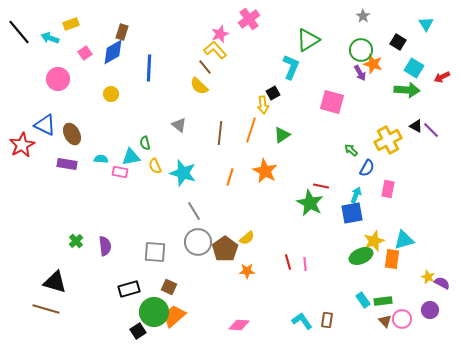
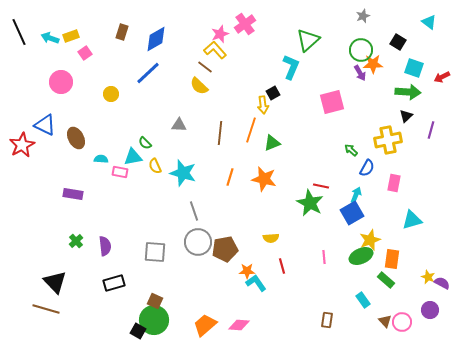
gray star at (363, 16): rotated 16 degrees clockwise
pink cross at (249, 19): moved 4 px left, 5 px down
yellow rectangle at (71, 24): moved 12 px down
cyan triangle at (426, 24): moved 3 px right, 2 px up; rotated 21 degrees counterclockwise
black line at (19, 32): rotated 16 degrees clockwise
green triangle at (308, 40): rotated 10 degrees counterclockwise
blue diamond at (113, 52): moved 43 px right, 13 px up
orange star at (373, 64): rotated 18 degrees counterclockwise
brown line at (205, 67): rotated 14 degrees counterclockwise
blue line at (149, 68): moved 1 px left, 5 px down; rotated 44 degrees clockwise
cyan square at (414, 68): rotated 12 degrees counterclockwise
pink circle at (58, 79): moved 3 px right, 3 px down
green arrow at (407, 90): moved 1 px right, 2 px down
pink square at (332, 102): rotated 30 degrees counterclockwise
gray triangle at (179, 125): rotated 35 degrees counterclockwise
black triangle at (416, 126): moved 10 px left, 10 px up; rotated 48 degrees clockwise
purple line at (431, 130): rotated 60 degrees clockwise
brown ellipse at (72, 134): moved 4 px right, 4 px down
green triangle at (282, 135): moved 10 px left, 8 px down; rotated 12 degrees clockwise
yellow cross at (388, 140): rotated 16 degrees clockwise
green semicircle at (145, 143): rotated 32 degrees counterclockwise
cyan triangle at (131, 157): moved 2 px right
purple rectangle at (67, 164): moved 6 px right, 30 px down
orange star at (265, 171): moved 1 px left, 8 px down; rotated 15 degrees counterclockwise
pink rectangle at (388, 189): moved 6 px right, 6 px up
gray line at (194, 211): rotated 12 degrees clockwise
blue square at (352, 213): rotated 20 degrees counterclockwise
yellow semicircle at (247, 238): moved 24 px right; rotated 35 degrees clockwise
cyan triangle at (404, 240): moved 8 px right, 20 px up
yellow star at (374, 241): moved 4 px left, 1 px up
brown pentagon at (225, 249): rotated 25 degrees clockwise
red line at (288, 262): moved 6 px left, 4 px down
pink line at (305, 264): moved 19 px right, 7 px up
black triangle at (55, 282): rotated 30 degrees clockwise
brown square at (169, 287): moved 14 px left, 14 px down
black rectangle at (129, 289): moved 15 px left, 6 px up
green rectangle at (383, 301): moved 3 px right, 21 px up; rotated 48 degrees clockwise
green circle at (154, 312): moved 8 px down
orange trapezoid at (174, 316): moved 31 px right, 9 px down
pink circle at (402, 319): moved 3 px down
cyan L-shape at (302, 321): moved 46 px left, 38 px up
black square at (138, 331): rotated 28 degrees counterclockwise
